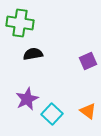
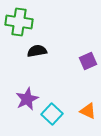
green cross: moved 1 px left, 1 px up
black semicircle: moved 4 px right, 3 px up
orange triangle: rotated 12 degrees counterclockwise
